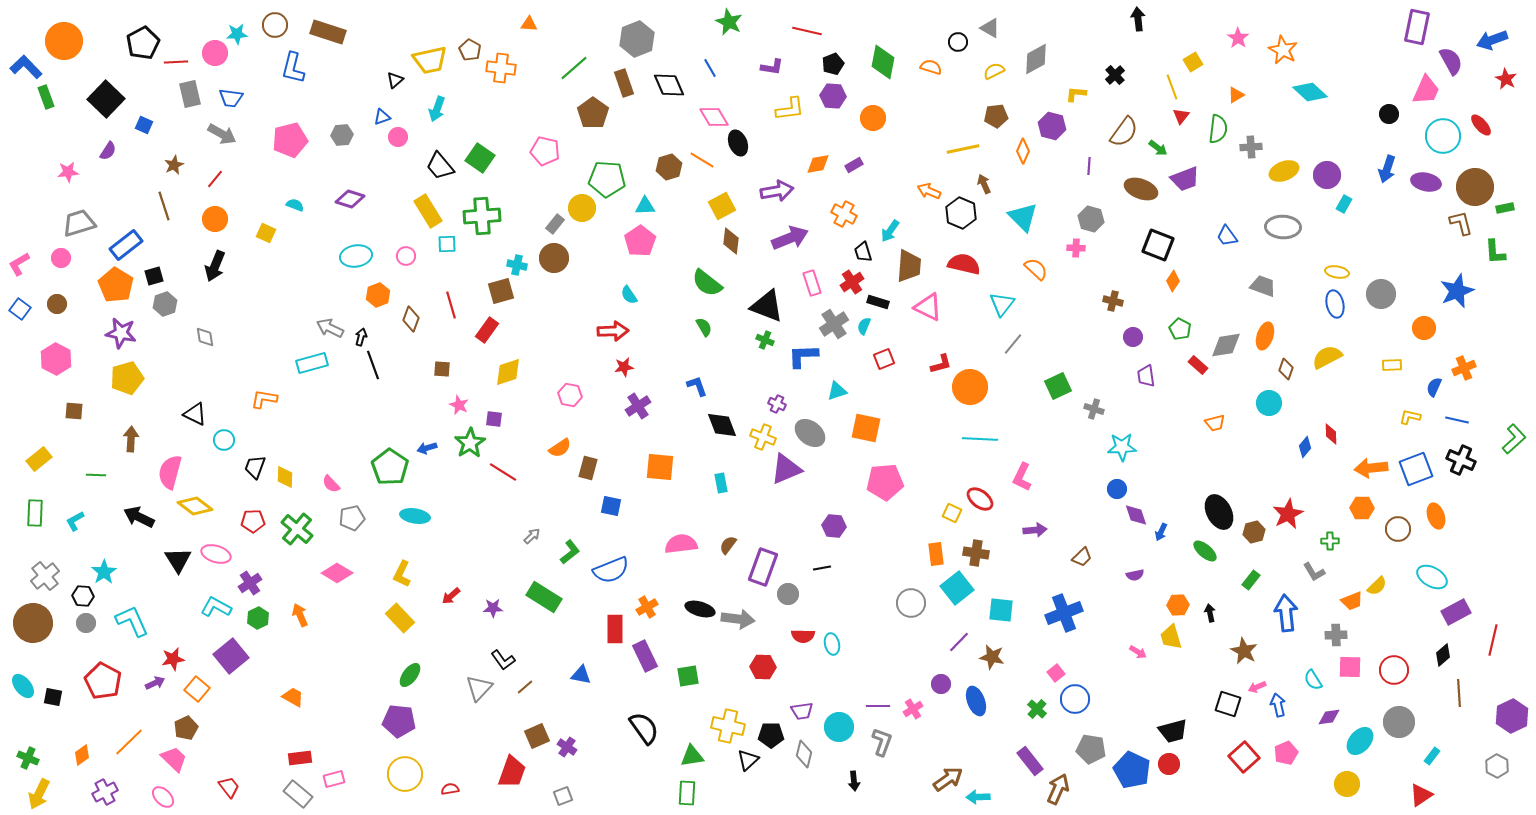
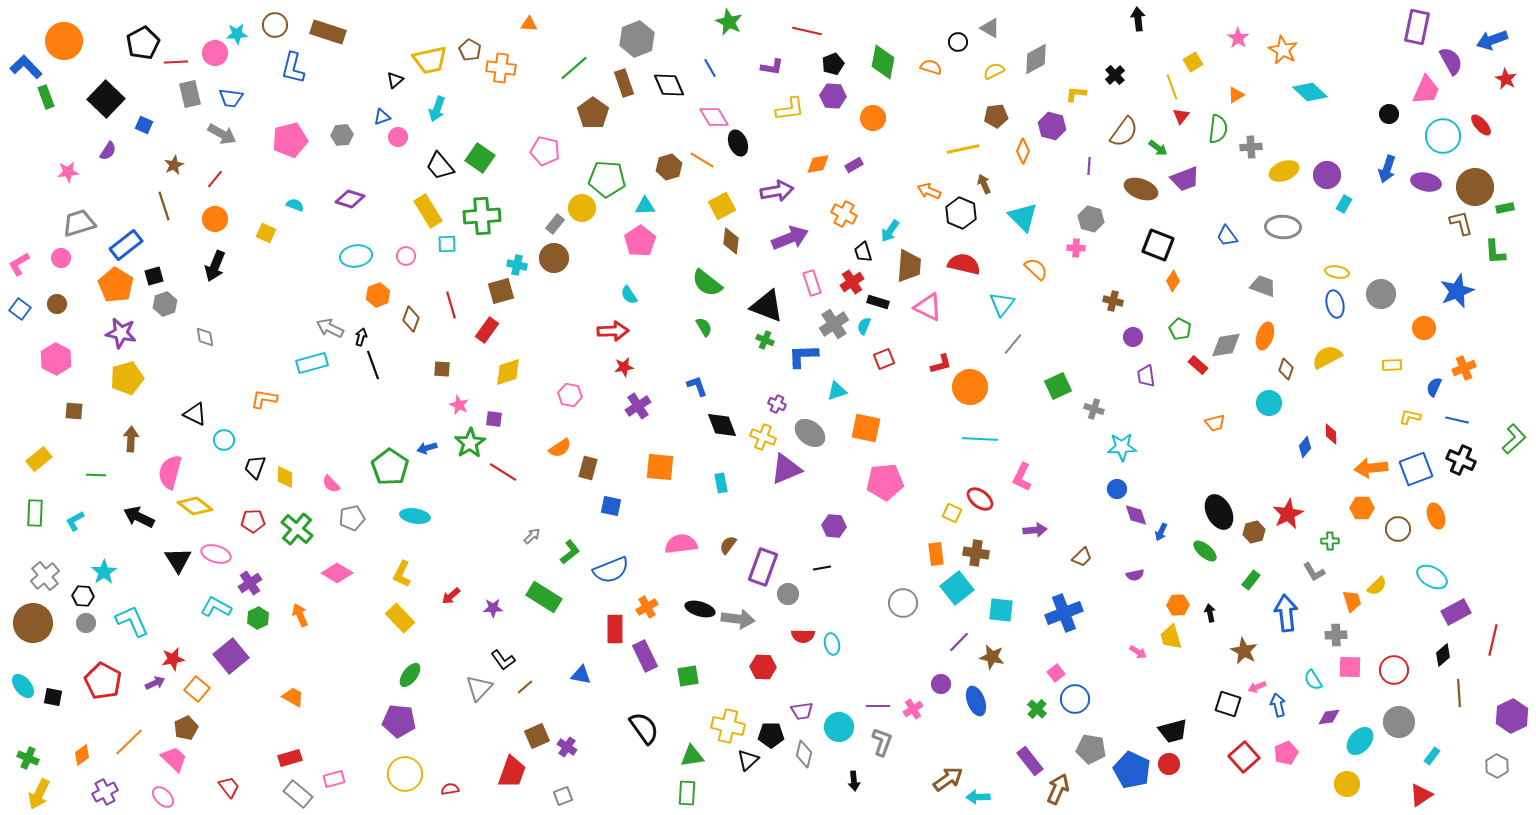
orange trapezoid at (1352, 601): rotated 85 degrees counterclockwise
gray circle at (911, 603): moved 8 px left
red rectangle at (300, 758): moved 10 px left; rotated 10 degrees counterclockwise
